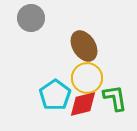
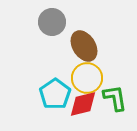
gray circle: moved 21 px right, 4 px down
cyan pentagon: moved 1 px up
